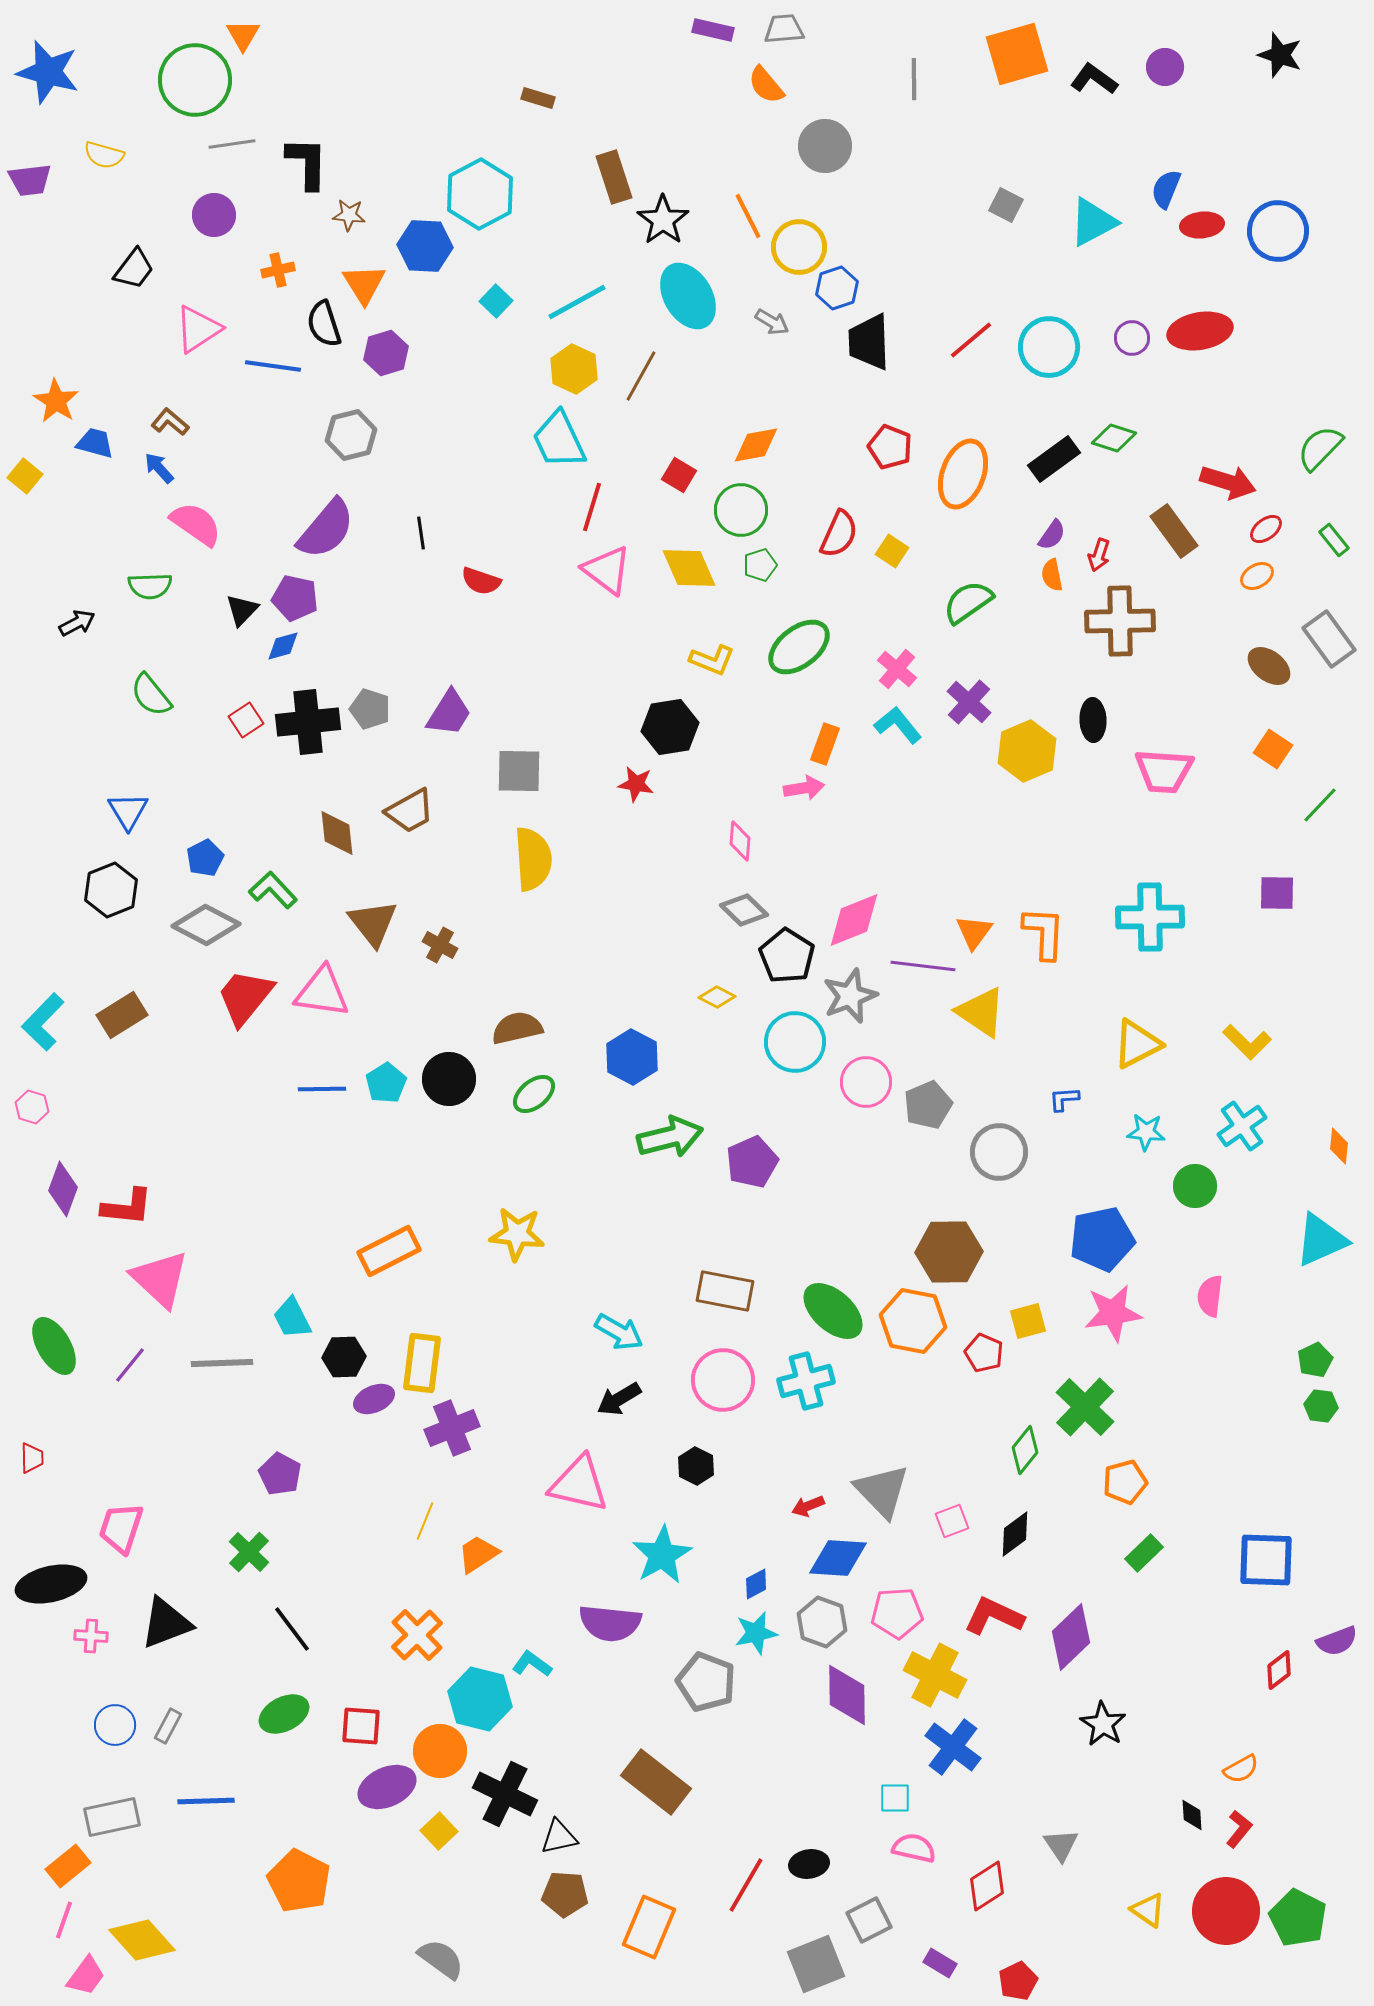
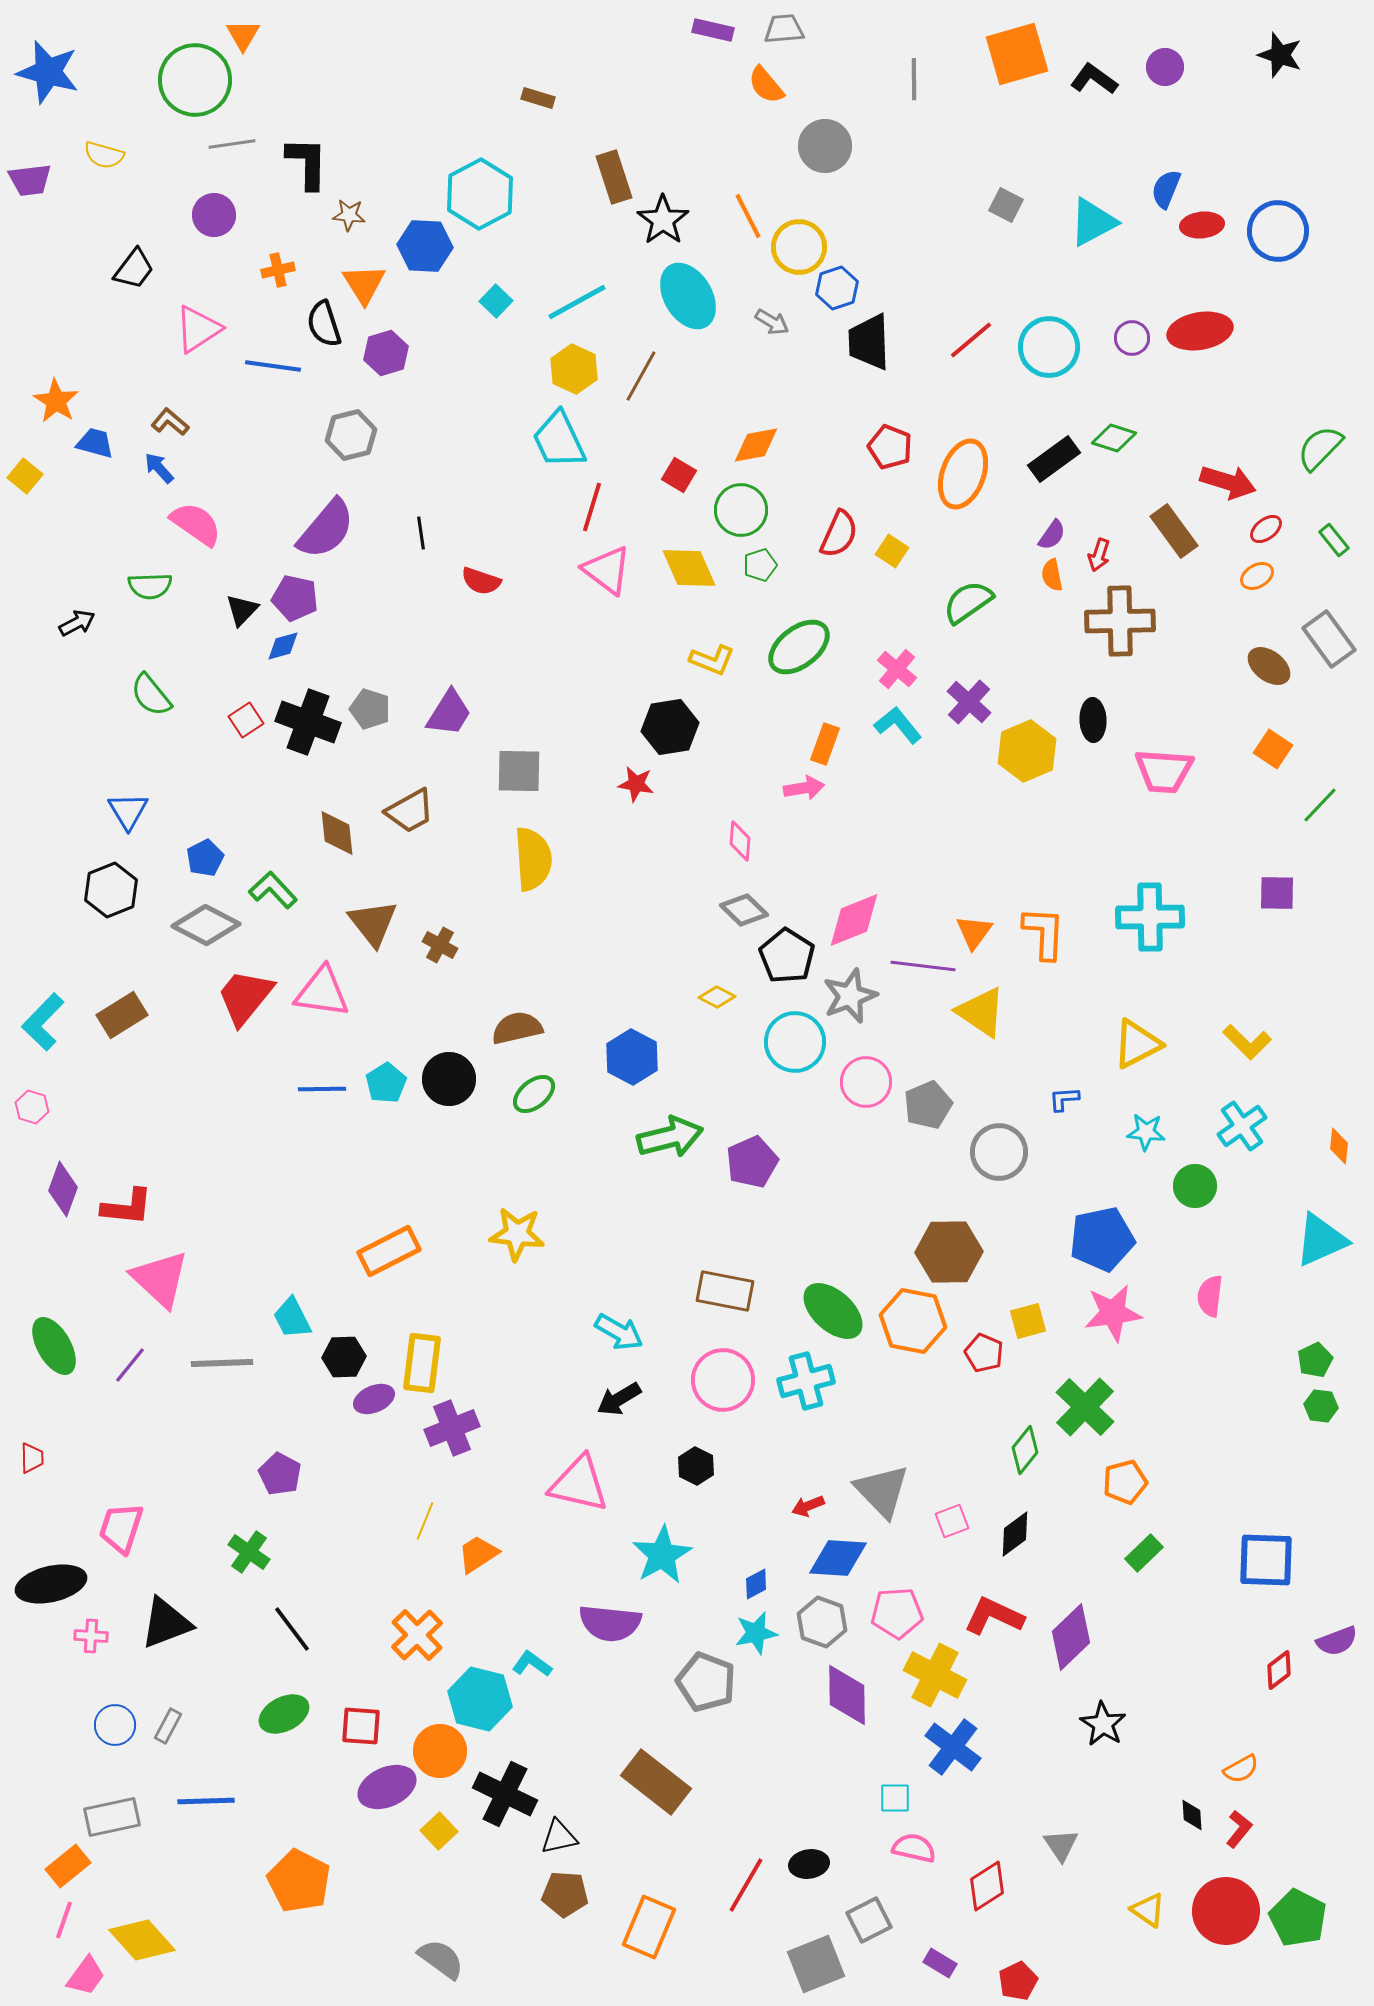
black cross at (308, 722): rotated 26 degrees clockwise
green cross at (249, 1552): rotated 9 degrees counterclockwise
